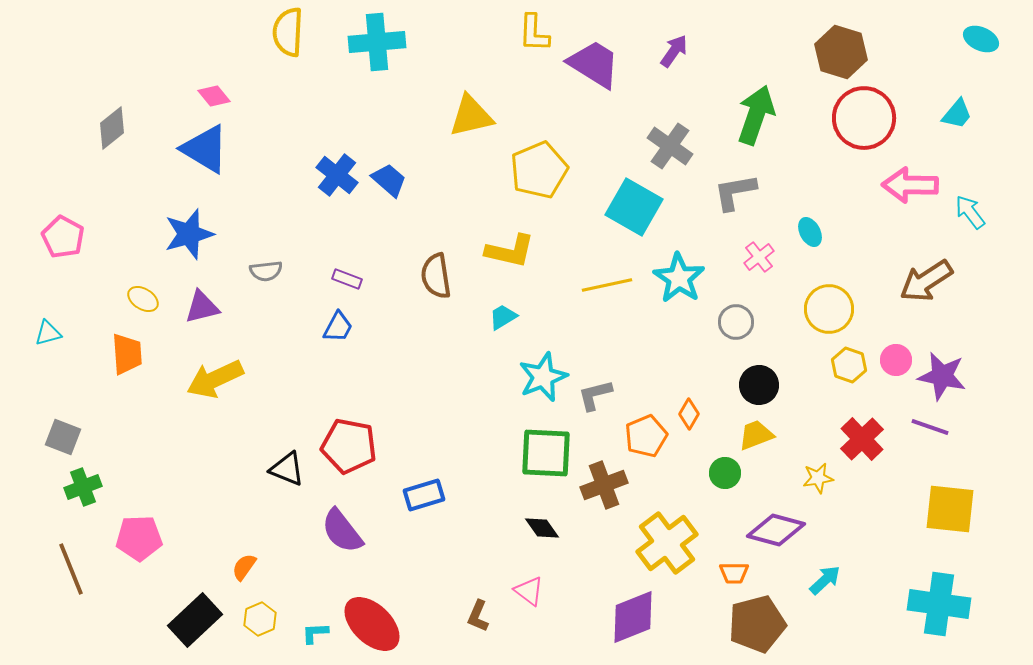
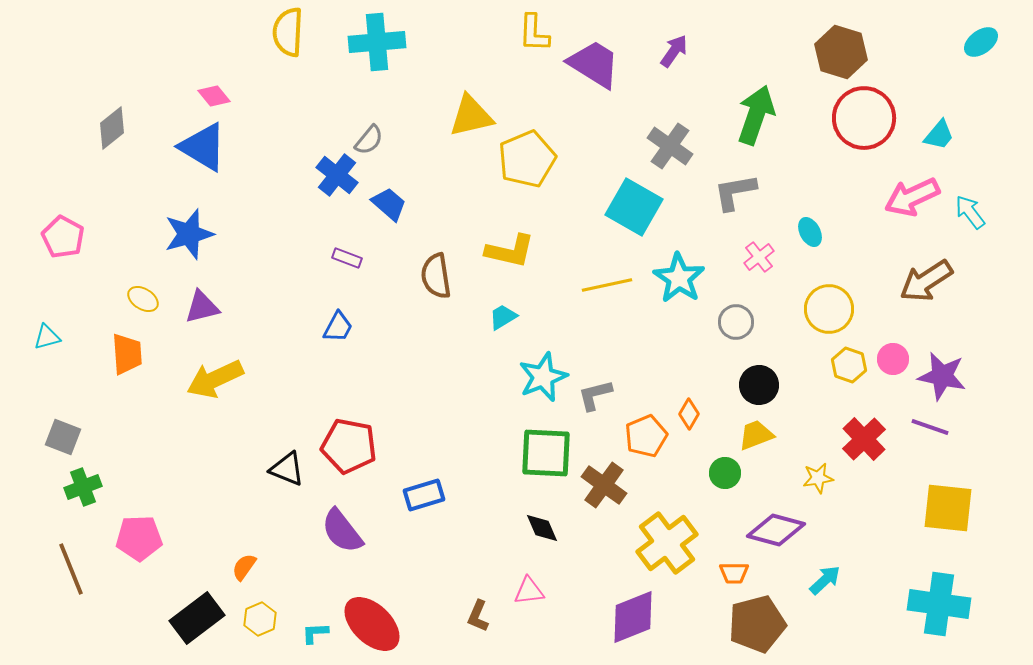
cyan ellipse at (981, 39): moved 3 px down; rotated 60 degrees counterclockwise
cyan trapezoid at (957, 114): moved 18 px left, 21 px down
blue triangle at (205, 149): moved 2 px left, 2 px up
yellow pentagon at (539, 170): moved 12 px left, 11 px up
blue trapezoid at (389, 180): moved 24 px down
pink arrow at (910, 185): moved 2 px right, 12 px down; rotated 26 degrees counterclockwise
gray semicircle at (266, 271): moved 103 px right, 131 px up; rotated 44 degrees counterclockwise
purple rectangle at (347, 279): moved 21 px up
cyan triangle at (48, 333): moved 1 px left, 4 px down
pink circle at (896, 360): moved 3 px left, 1 px up
red cross at (862, 439): moved 2 px right
brown cross at (604, 485): rotated 33 degrees counterclockwise
yellow square at (950, 509): moved 2 px left, 1 px up
black diamond at (542, 528): rotated 12 degrees clockwise
pink triangle at (529, 591): rotated 44 degrees counterclockwise
black rectangle at (195, 620): moved 2 px right, 2 px up; rotated 6 degrees clockwise
